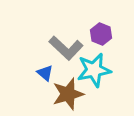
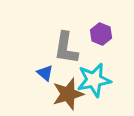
gray L-shape: rotated 56 degrees clockwise
cyan star: moved 10 px down
